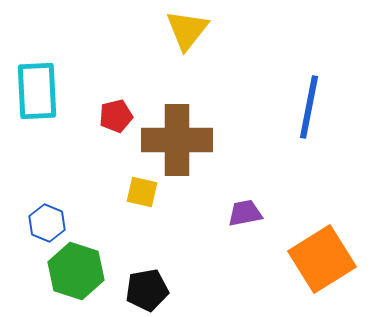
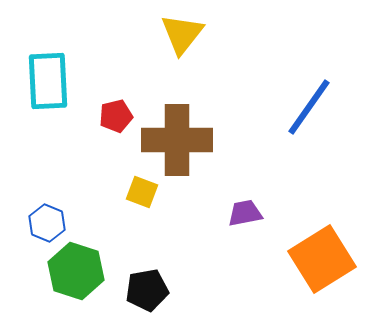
yellow triangle: moved 5 px left, 4 px down
cyan rectangle: moved 11 px right, 10 px up
blue line: rotated 24 degrees clockwise
yellow square: rotated 8 degrees clockwise
